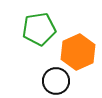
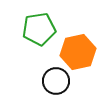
orange hexagon: rotated 12 degrees clockwise
